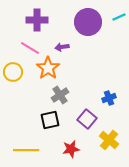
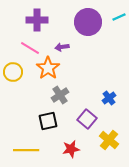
blue cross: rotated 16 degrees counterclockwise
black square: moved 2 px left, 1 px down
